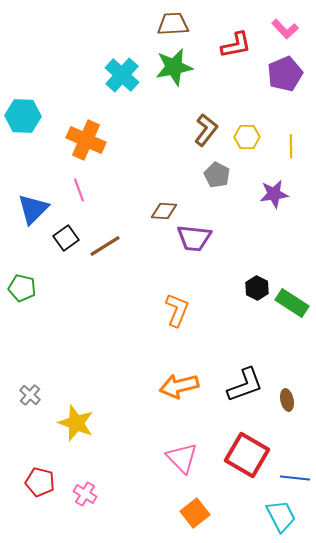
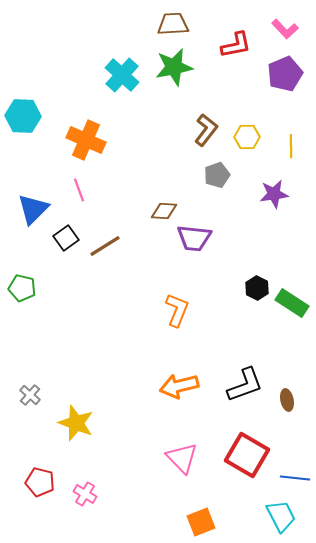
gray pentagon: rotated 25 degrees clockwise
orange square: moved 6 px right, 9 px down; rotated 16 degrees clockwise
